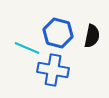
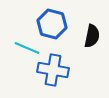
blue hexagon: moved 6 px left, 9 px up
